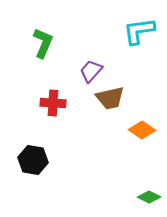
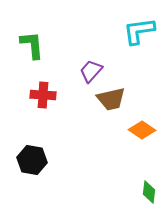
green L-shape: moved 11 px left, 2 px down; rotated 28 degrees counterclockwise
brown trapezoid: moved 1 px right, 1 px down
red cross: moved 10 px left, 8 px up
black hexagon: moved 1 px left
green diamond: moved 5 px up; rotated 70 degrees clockwise
